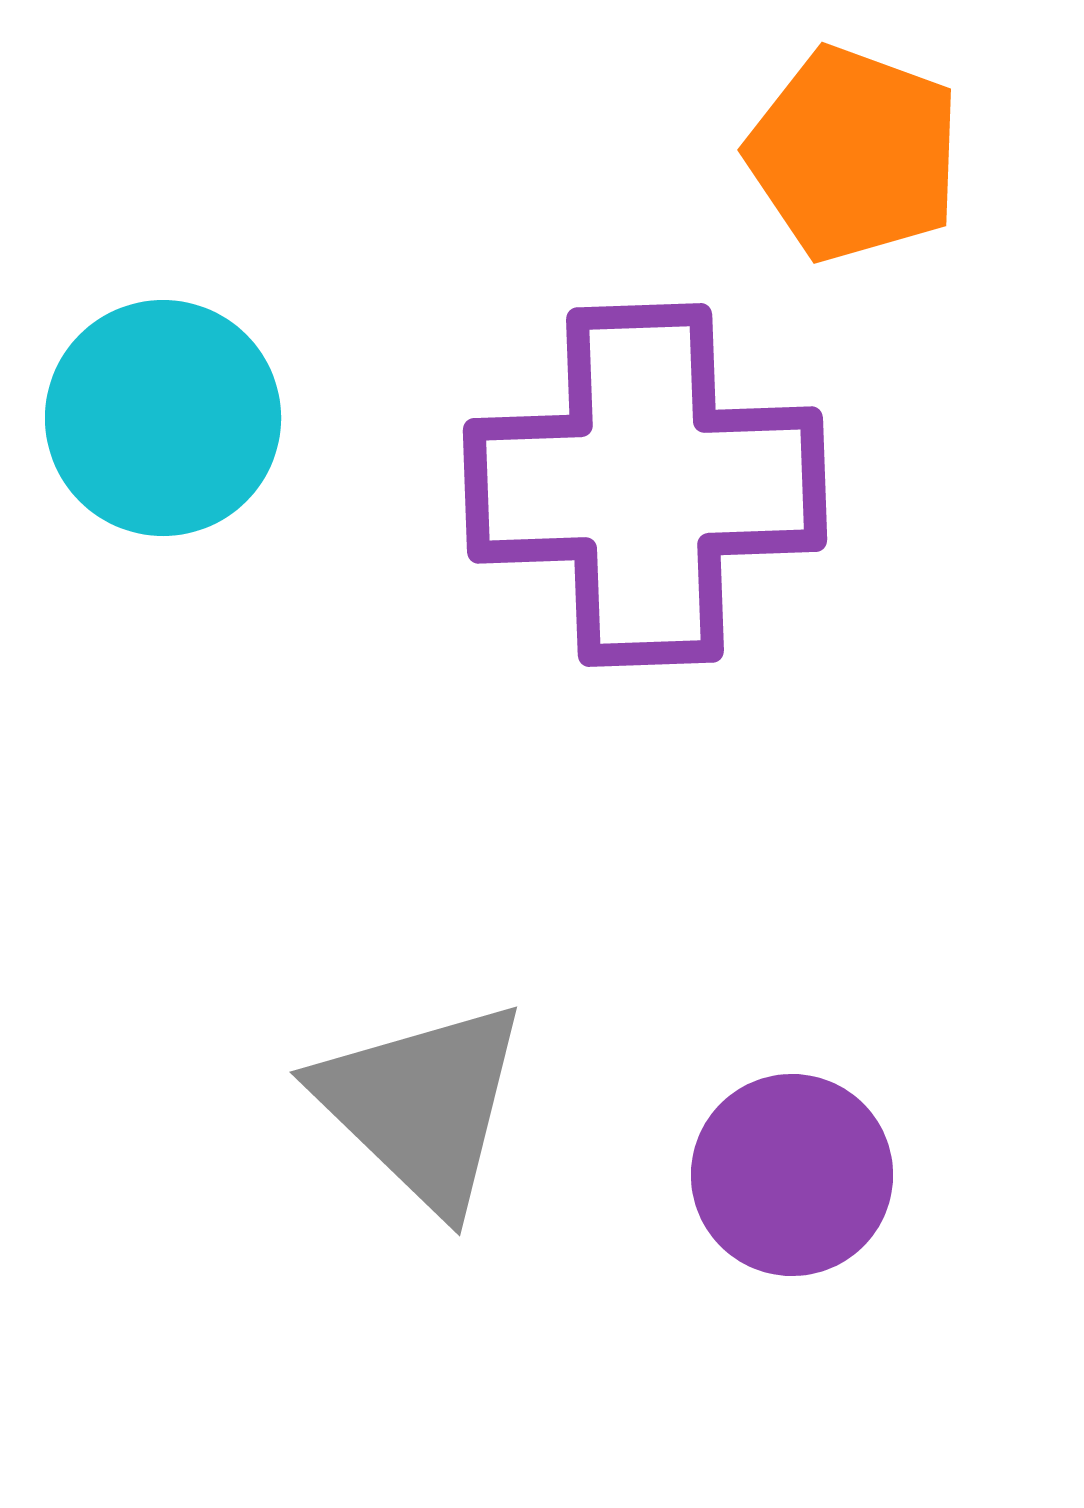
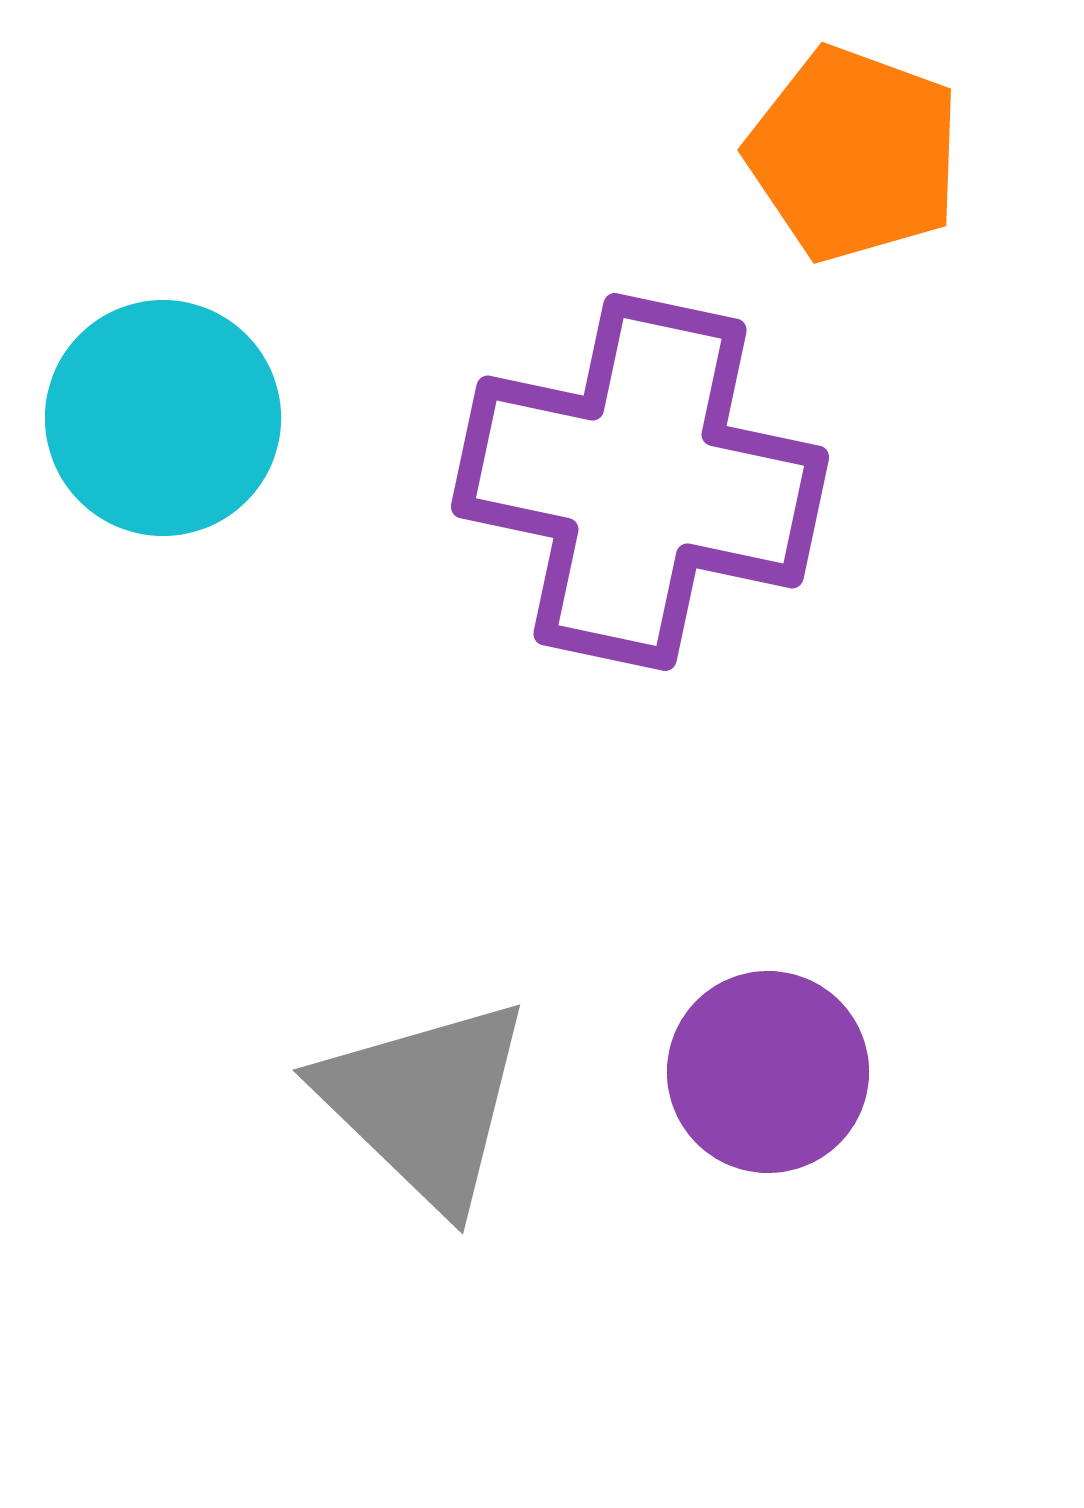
purple cross: moved 5 px left, 3 px up; rotated 14 degrees clockwise
gray triangle: moved 3 px right, 2 px up
purple circle: moved 24 px left, 103 px up
